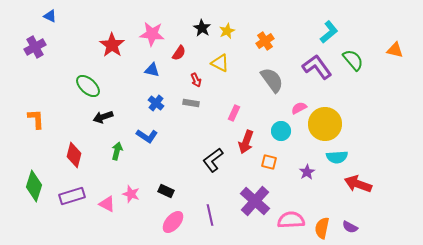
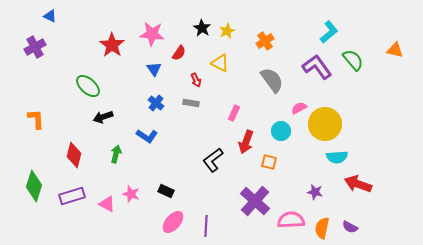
blue triangle at (152, 70): moved 2 px right, 1 px up; rotated 42 degrees clockwise
green arrow at (117, 151): moved 1 px left, 3 px down
purple star at (307, 172): moved 8 px right, 20 px down; rotated 28 degrees counterclockwise
purple line at (210, 215): moved 4 px left, 11 px down; rotated 15 degrees clockwise
